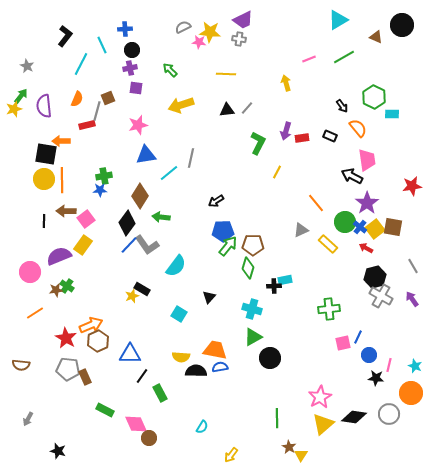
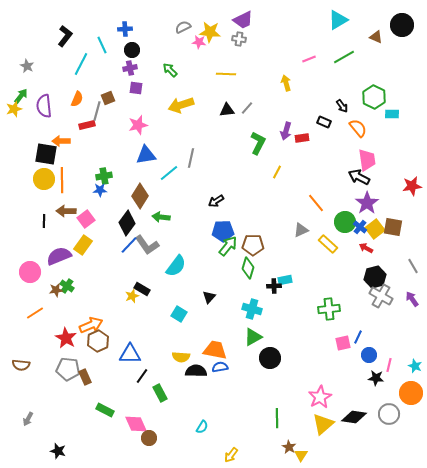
black rectangle at (330, 136): moved 6 px left, 14 px up
black arrow at (352, 176): moved 7 px right, 1 px down
